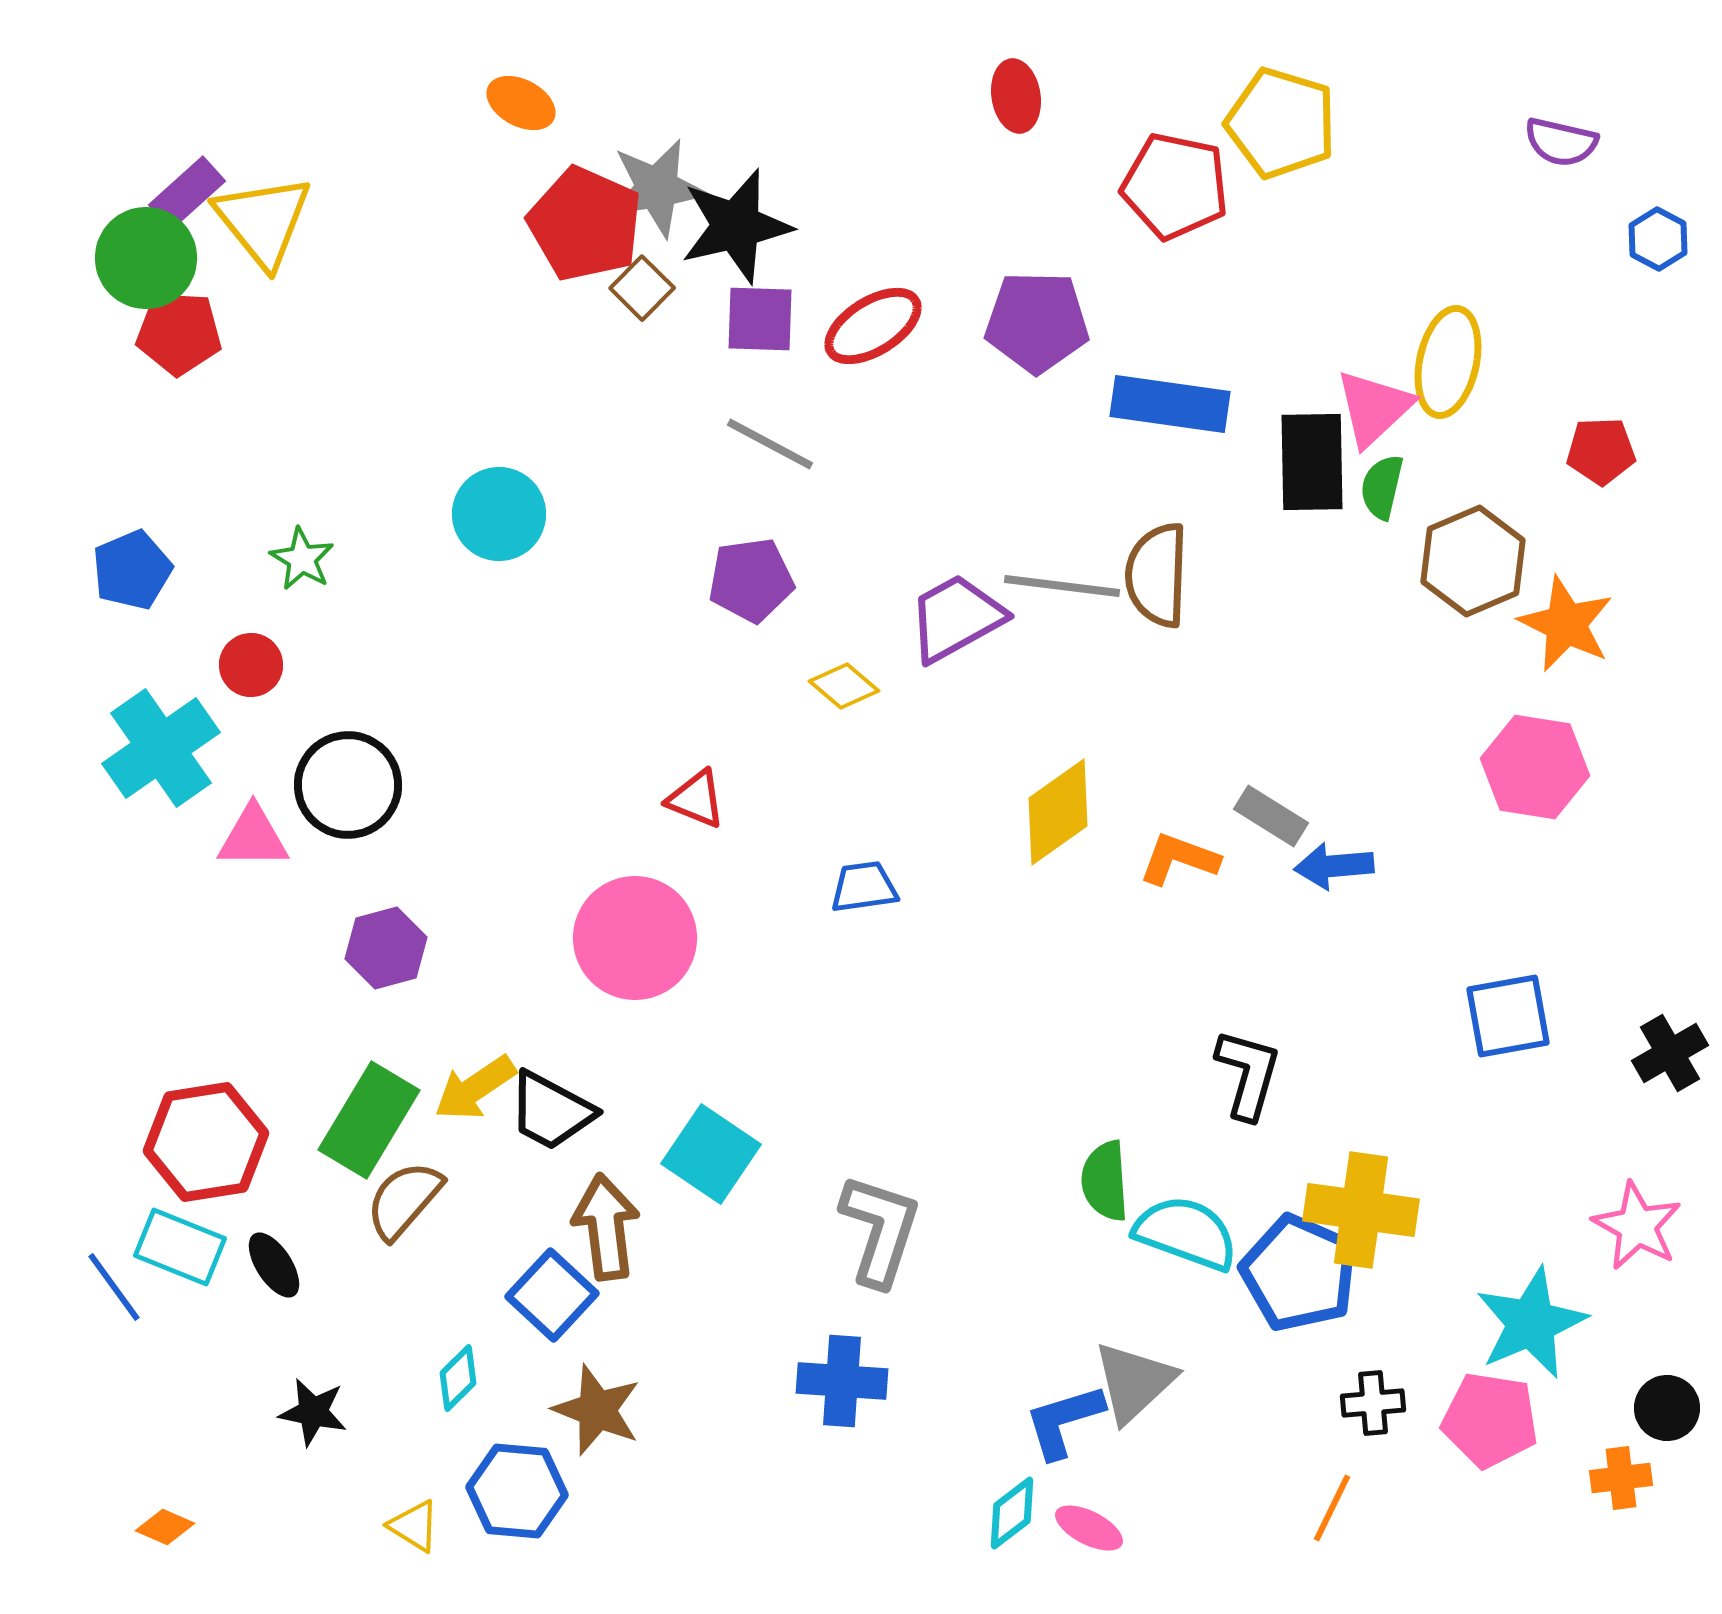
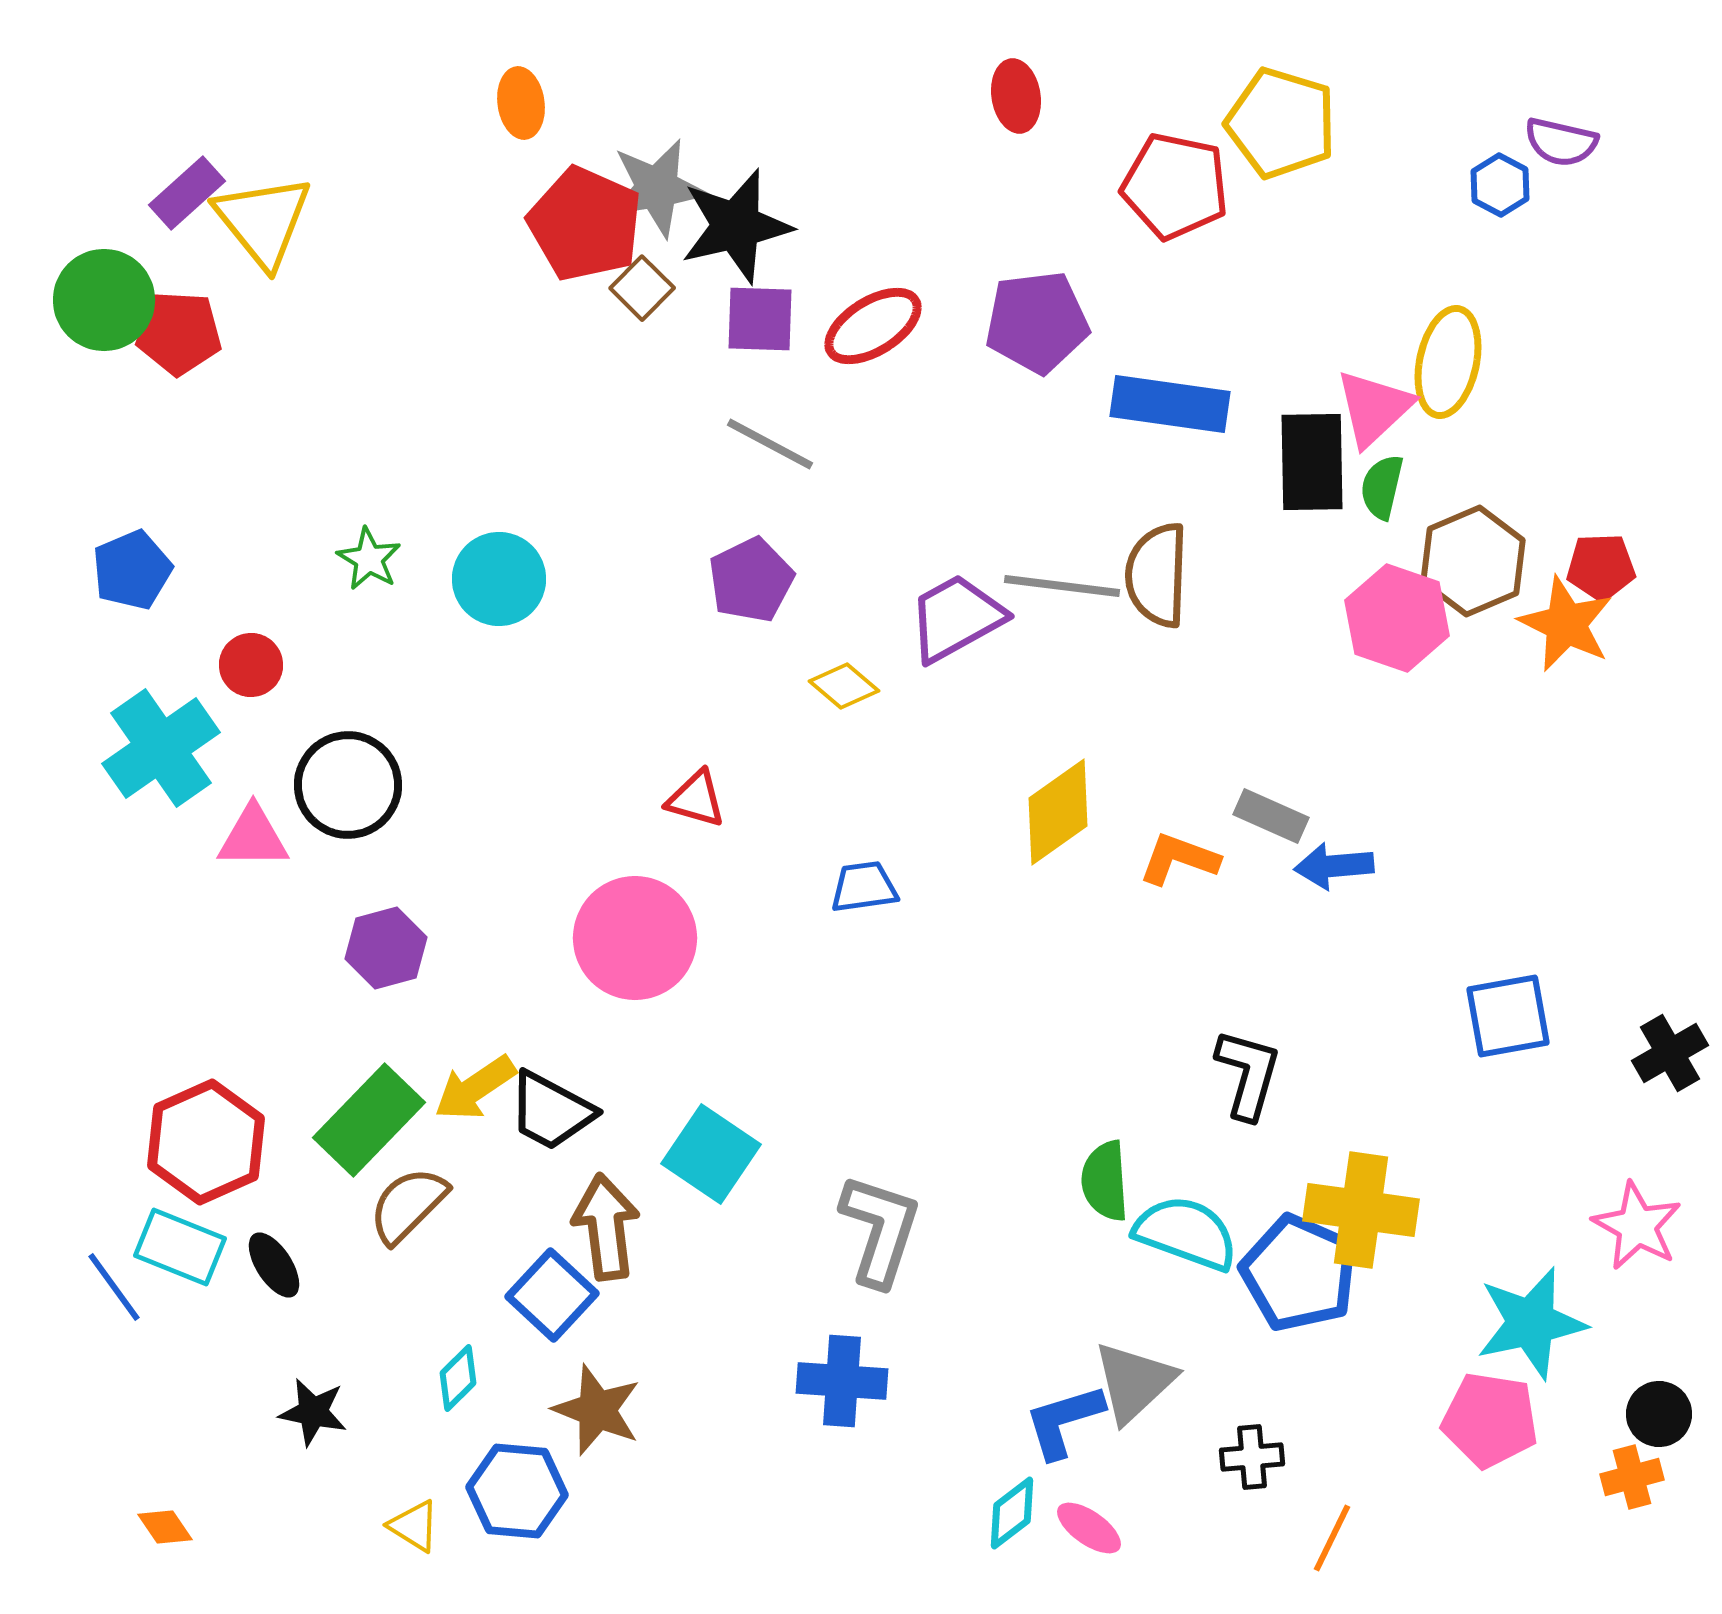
orange ellipse at (521, 103): rotated 54 degrees clockwise
blue hexagon at (1658, 239): moved 158 px left, 54 px up
green circle at (146, 258): moved 42 px left, 42 px down
purple pentagon at (1037, 322): rotated 8 degrees counterclockwise
red pentagon at (1601, 451): moved 116 px down
cyan circle at (499, 514): moved 65 px down
green star at (302, 559): moved 67 px right
purple pentagon at (751, 580): rotated 18 degrees counterclockwise
pink hexagon at (1535, 767): moved 138 px left, 149 px up; rotated 10 degrees clockwise
red triangle at (696, 799): rotated 6 degrees counterclockwise
gray rectangle at (1271, 816): rotated 8 degrees counterclockwise
green rectangle at (369, 1120): rotated 13 degrees clockwise
red hexagon at (206, 1142): rotated 15 degrees counterclockwise
brown semicircle at (404, 1200): moved 4 px right, 5 px down; rotated 4 degrees clockwise
cyan star at (1531, 1323): rotated 11 degrees clockwise
black cross at (1373, 1403): moved 121 px left, 54 px down
black circle at (1667, 1408): moved 8 px left, 6 px down
orange cross at (1621, 1478): moved 11 px right, 1 px up; rotated 8 degrees counterclockwise
orange line at (1332, 1508): moved 30 px down
orange diamond at (165, 1527): rotated 32 degrees clockwise
pink ellipse at (1089, 1528): rotated 8 degrees clockwise
